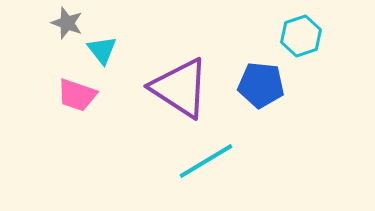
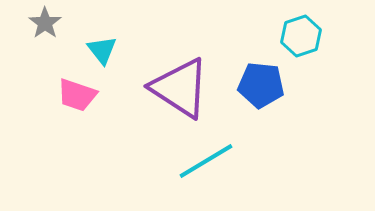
gray star: moved 22 px left; rotated 16 degrees clockwise
